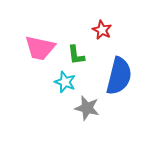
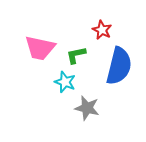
green L-shape: rotated 85 degrees clockwise
blue semicircle: moved 10 px up
